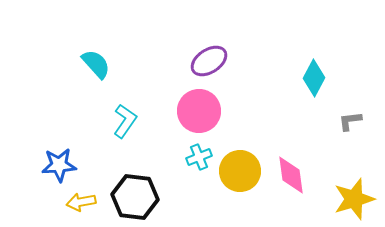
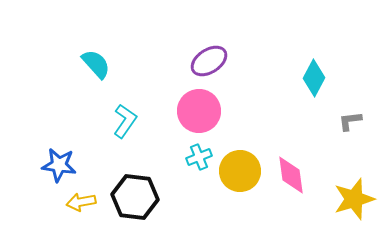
blue star: rotated 12 degrees clockwise
